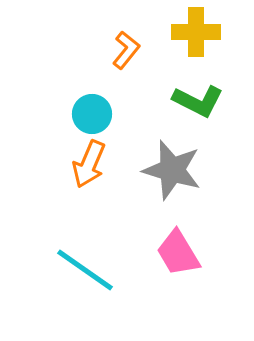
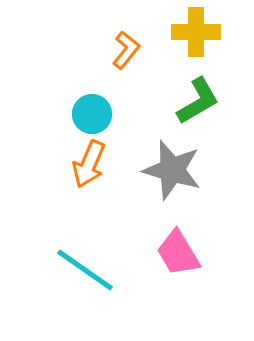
green L-shape: rotated 57 degrees counterclockwise
